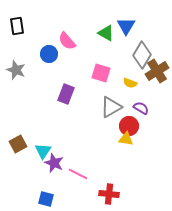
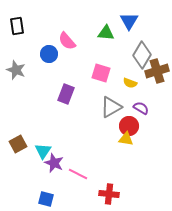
blue triangle: moved 3 px right, 5 px up
green triangle: rotated 24 degrees counterclockwise
brown cross: rotated 15 degrees clockwise
